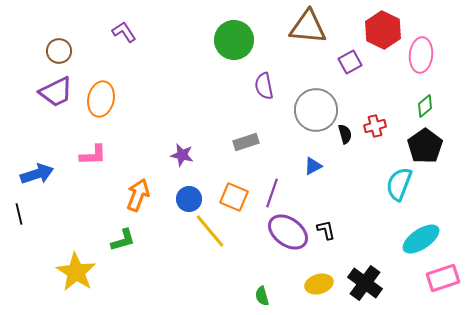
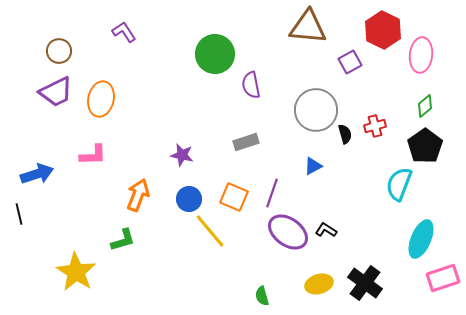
green circle: moved 19 px left, 14 px down
purple semicircle: moved 13 px left, 1 px up
black L-shape: rotated 45 degrees counterclockwise
cyan ellipse: rotated 33 degrees counterclockwise
